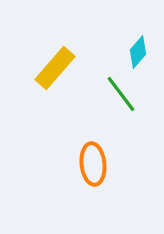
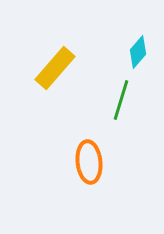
green line: moved 6 px down; rotated 54 degrees clockwise
orange ellipse: moved 4 px left, 2 px up
